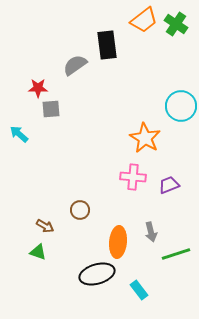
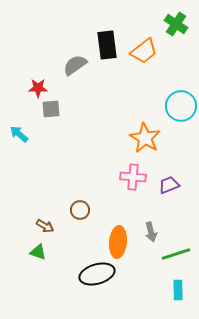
orange trapezoid: moved 31 px down
cyan rectangle: moved 39 px right; rotated 36 degrees clockwise
